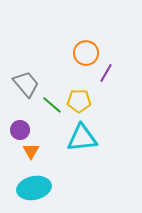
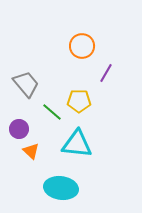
orange circle: moved 4 px left, 7 px up
green line: moved 7 px down
purple circle: moved 1 px left, 1 px up
cyan triangle: moved 5 px left, 6 px down; rotated 12 degrees clockwise
orange triangle: rotated 18 degrees counterclockwise
cyan ellipse: moved 27 px right; rotated 20 degrees clockwise
